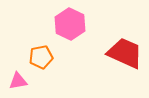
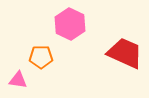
orange pentagon: rotated 10 degrees clockwise
pink triangle: moved 1 px up; rotated 18 degrees clockwise
